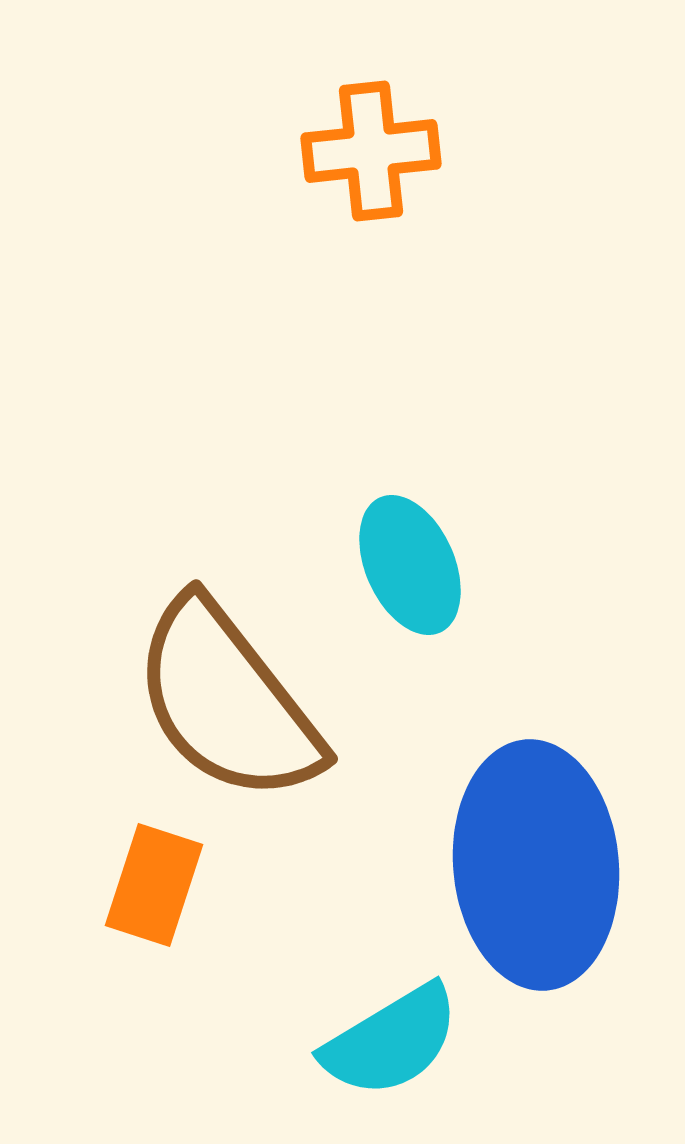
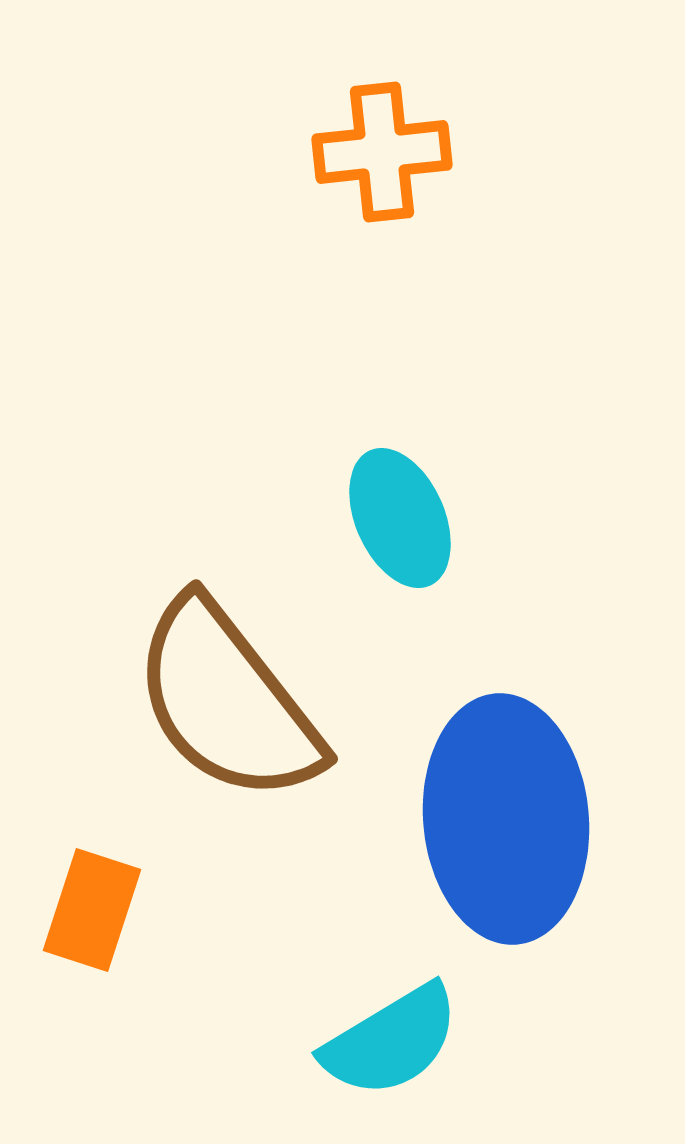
orange cross: moved 11 px right, 1 px down
cyan ellipse: moved 10 px left, 47 px up
blue ellipse: moved 30 px left, 46 px up
orange rectangle: moved 62 px left, 25 px down
